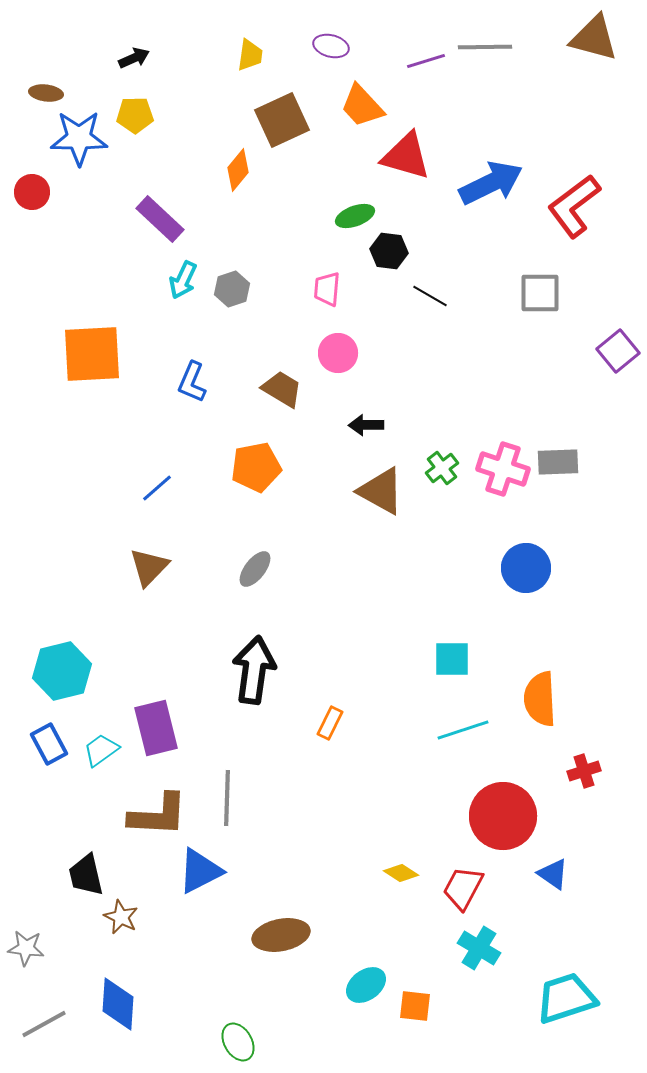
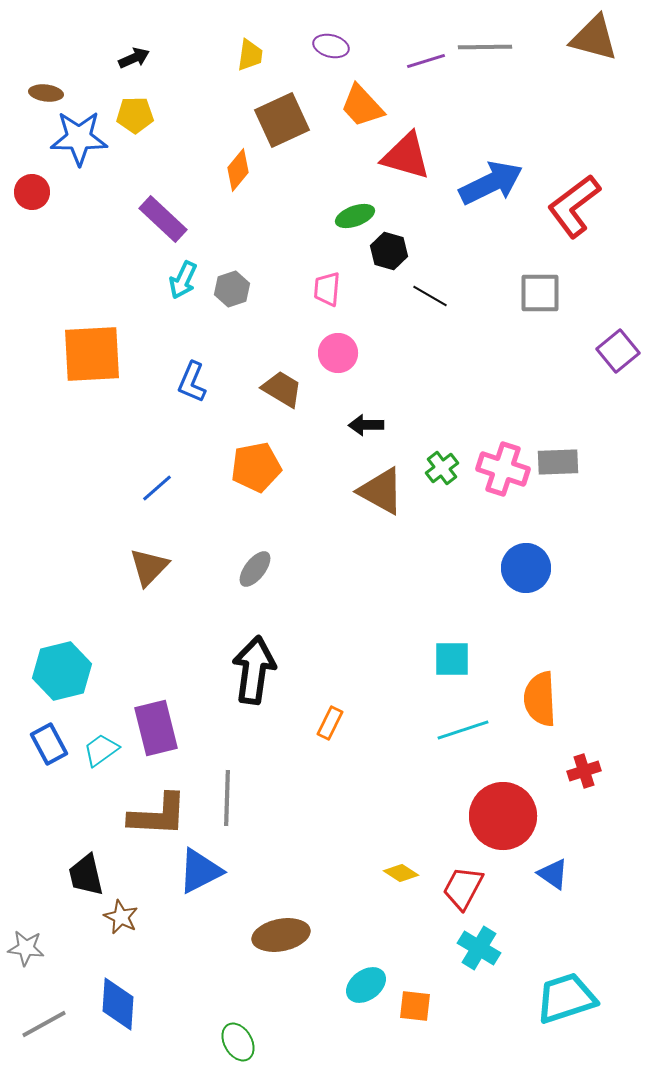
purple rectangle at (160, 219): moved 3 px right
black hexagon at (389, 251): rotated 9 degrees clockwise
